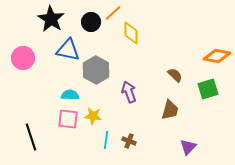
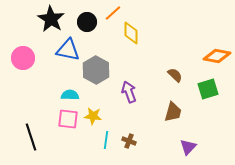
black circle: moved 4 px left
brown trapezoid: moved 3 px right, 2 px down
